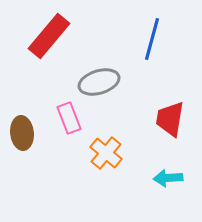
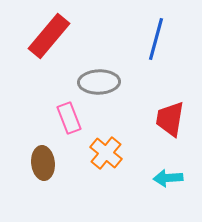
blue line: moved 4 px right
gray ellipse: rotated 15 degrees clockwise
brown ellipse: moved 21 px right, 30 px down
